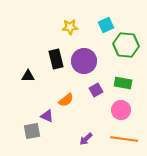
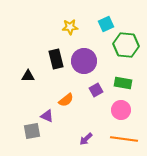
cyan square: moved 1 px up
